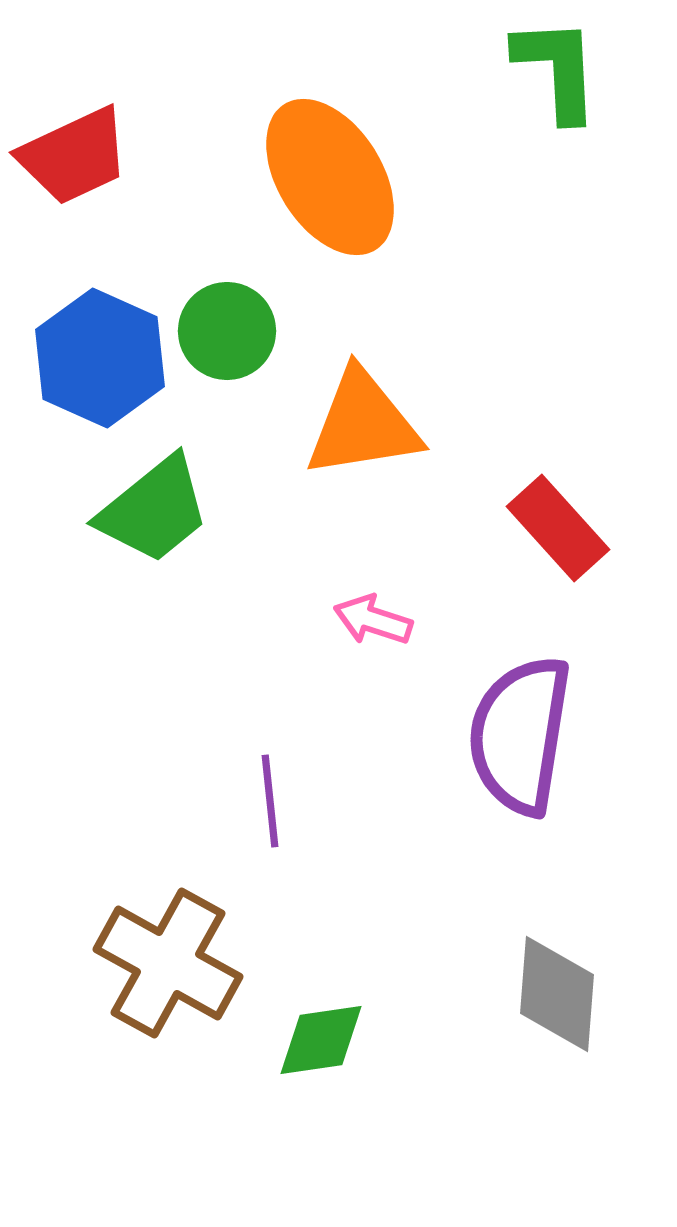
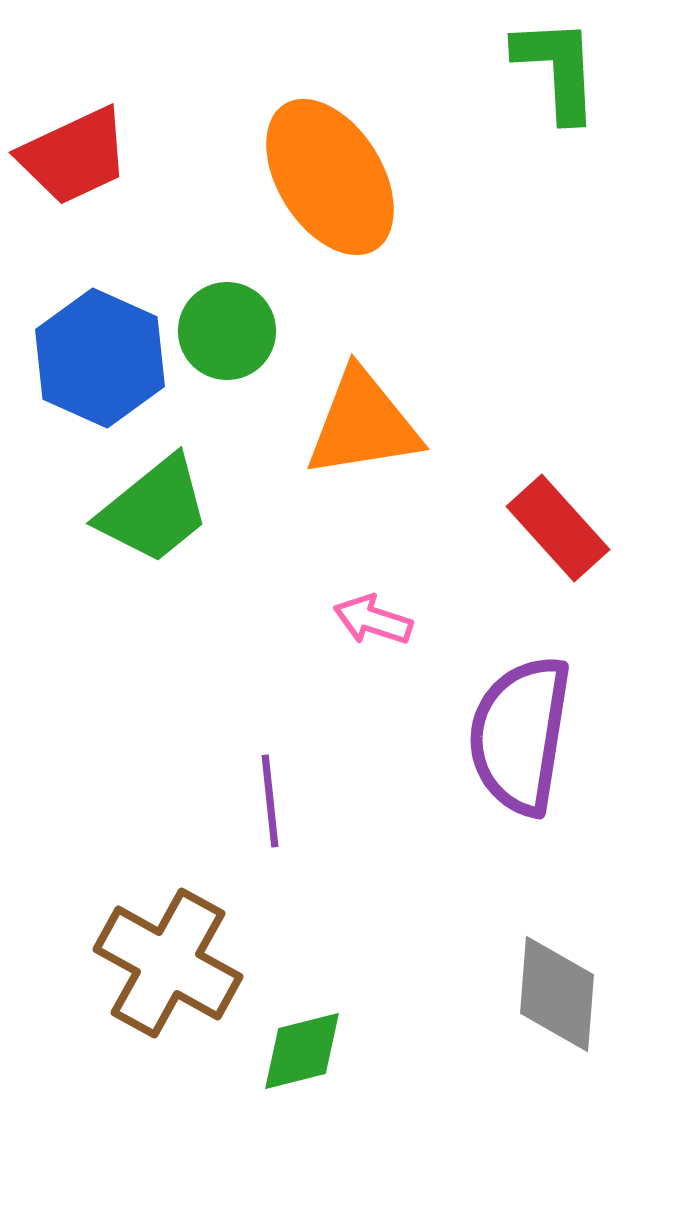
green diamond: moved 19 px left, 11 px down; rotated 6 degrees counterclockwise
